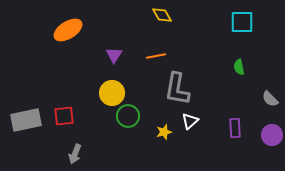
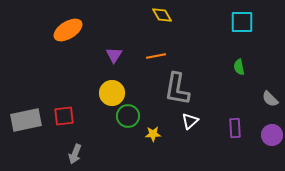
yellow star: moved 11 px left, 2 px down; rotated 14 degrees clockwise
